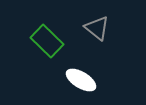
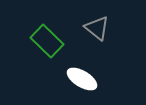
white ellipse: moved 1 px right, 1 px up
